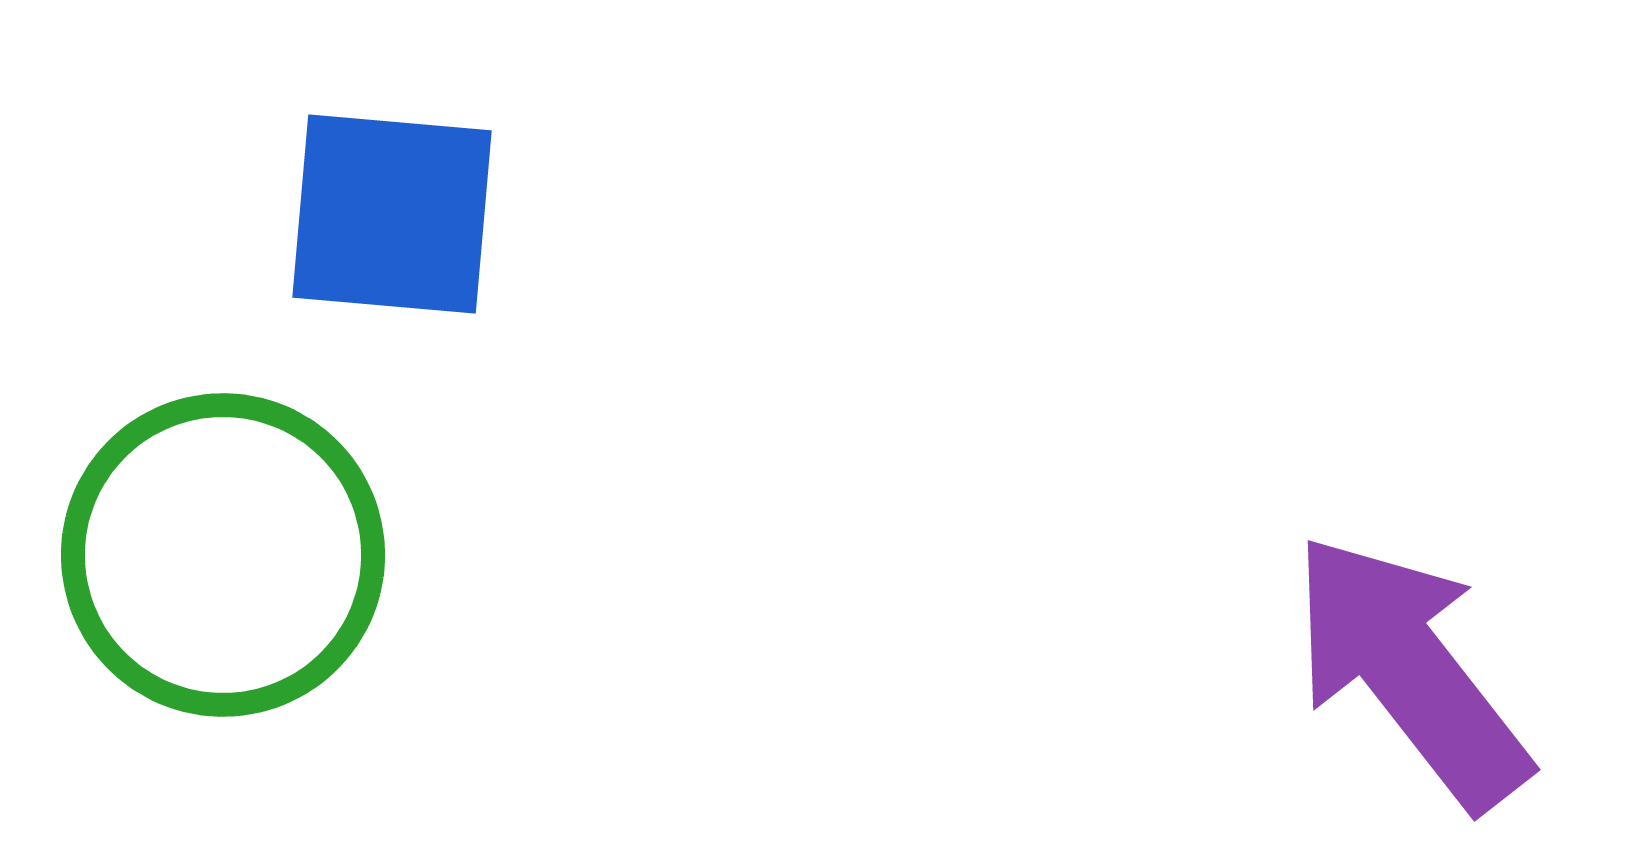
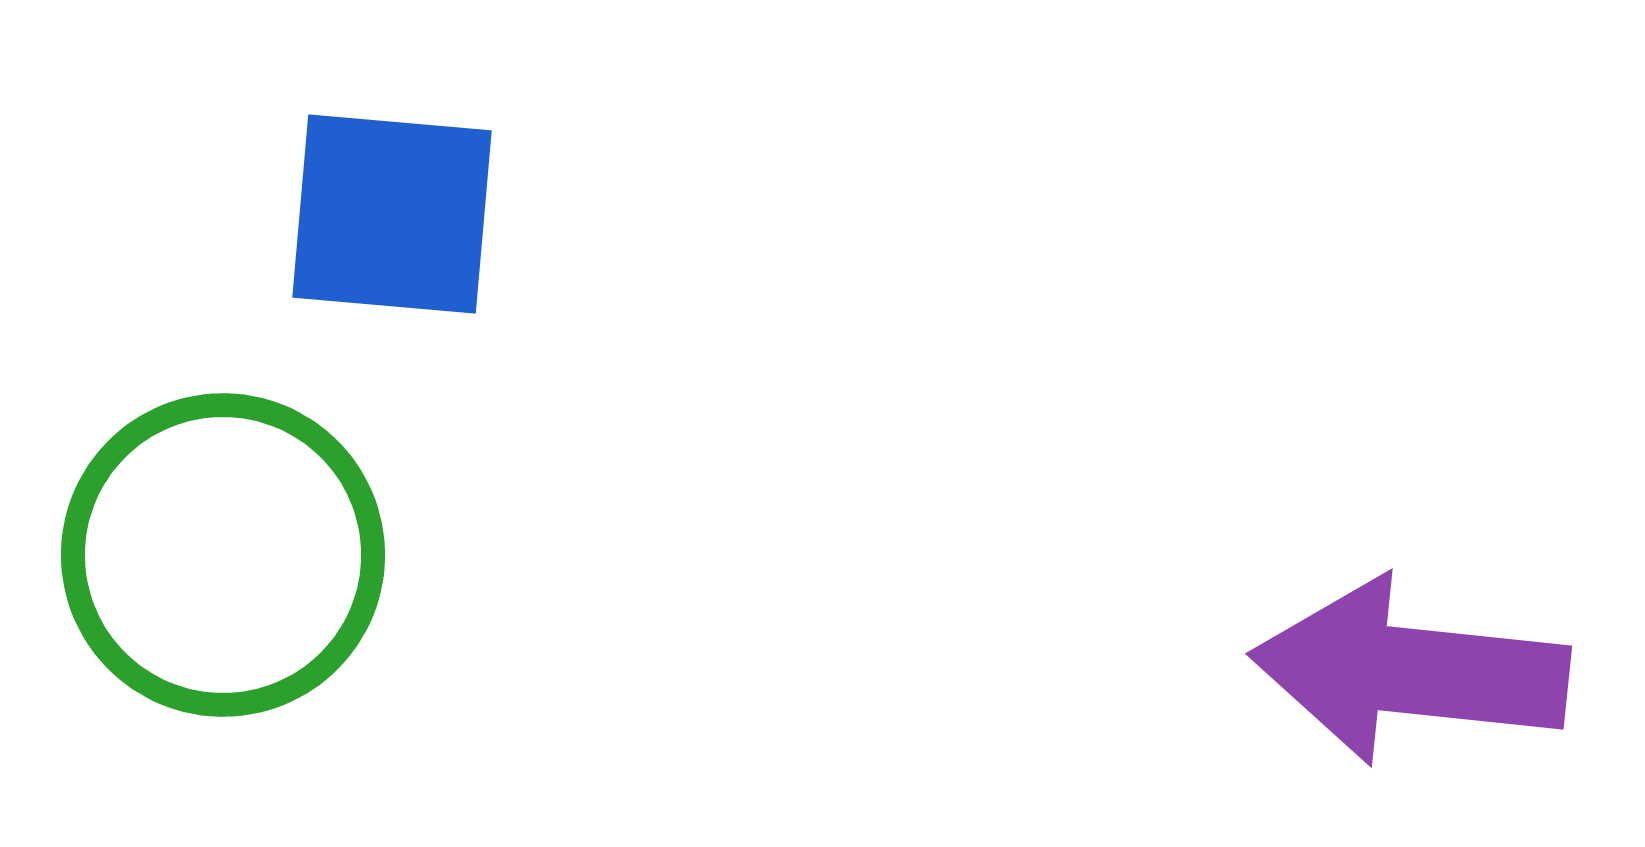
purple arrow: rotated 46 degrees counterclockwise
